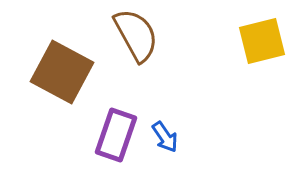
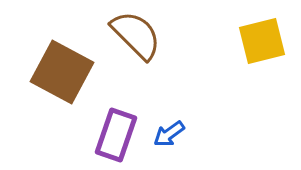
brown semicircle: rotated 16 degrees counterclockwise
blue arrow: moved 4 px right, 3 px up; rotated 88 degrees clockwise
